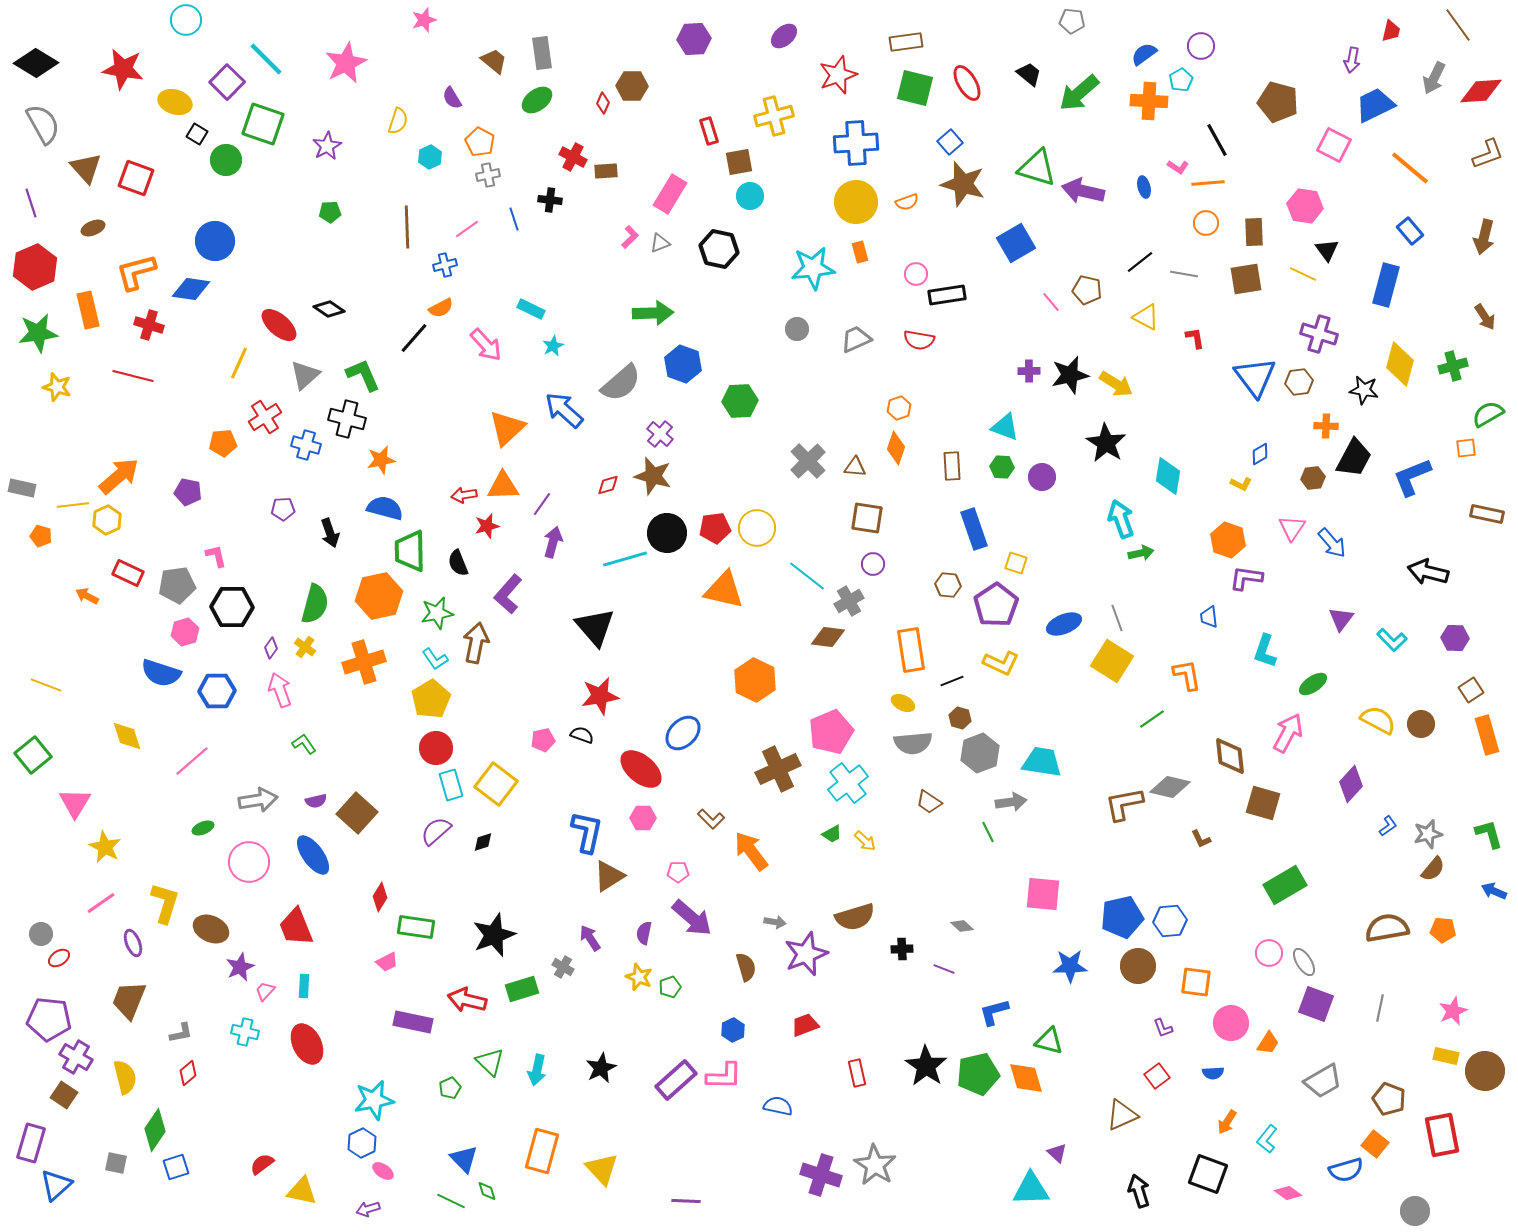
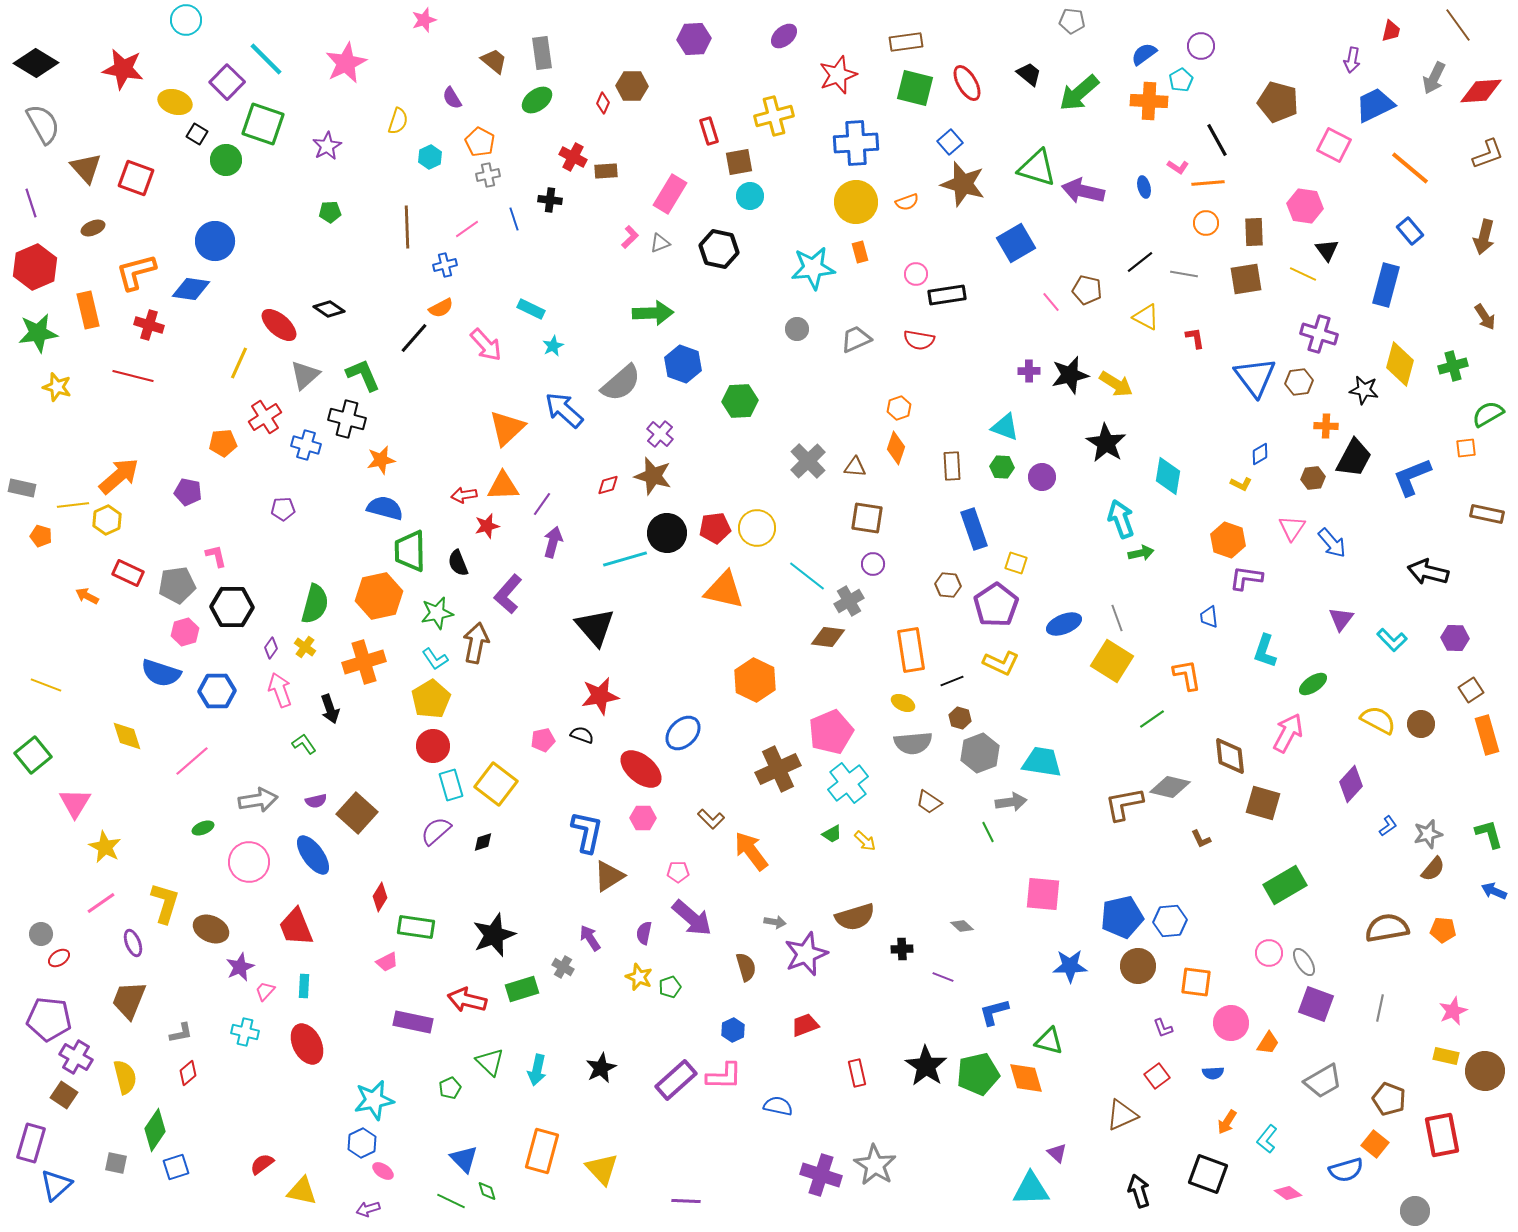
black arrow at (330, 533): moved 176 px down
red circle at (436, 748): moved 3 px left, 2 px up
purple line at (944, 969): moved 1 px left, 8 px down
